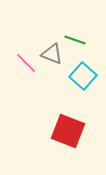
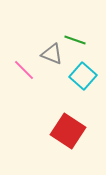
pink line: moved 2 px left, 7 px down
red square: rotated 12 degrees clockwise
